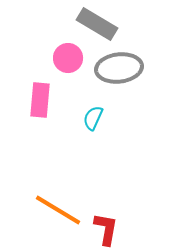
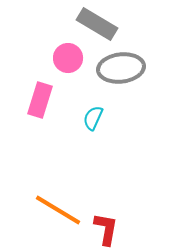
gray ellipse: moved 2 px right
pink rectangle: rotated 12 degrees clockwise
